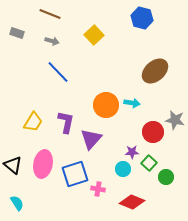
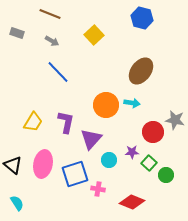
gray arrow: rotated 16 degrees clockwise
brown ellipse: moved 14 px left; rotated 12 degrees counterclockwise
cyan circle: moved 14 px left, 9 px up
green circle: moved 2 px up
